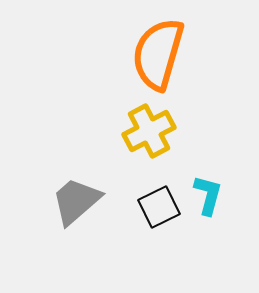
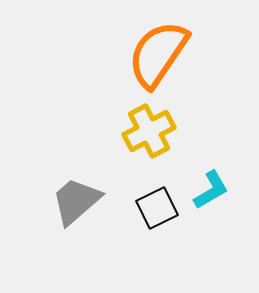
orange semicircle: rotated 18 degrees clockwise
cyan L-shape: moved 3 px right, 5 px up; rotated 45 degrees clockwise
black square: moved 2 px left, 1 px down
